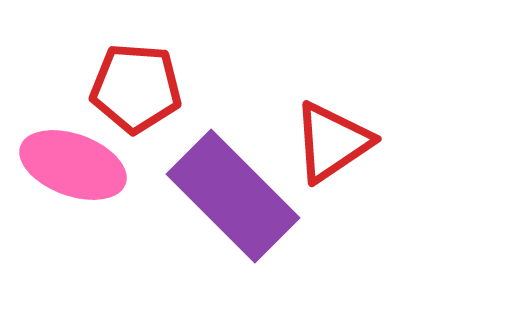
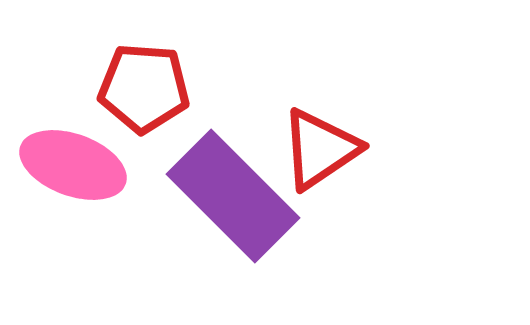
red pentagon: moved 8 px right
red triangle: moved 12 px left, 7 px down
